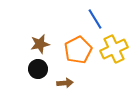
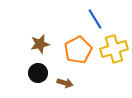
yellow cross: rotated 8 degrees clockwise
black circle: moved 4 px down
brown arrow: rotated 21 degrees clockwise
